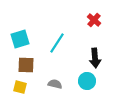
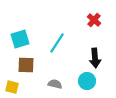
yellow square: moved 8 px left
